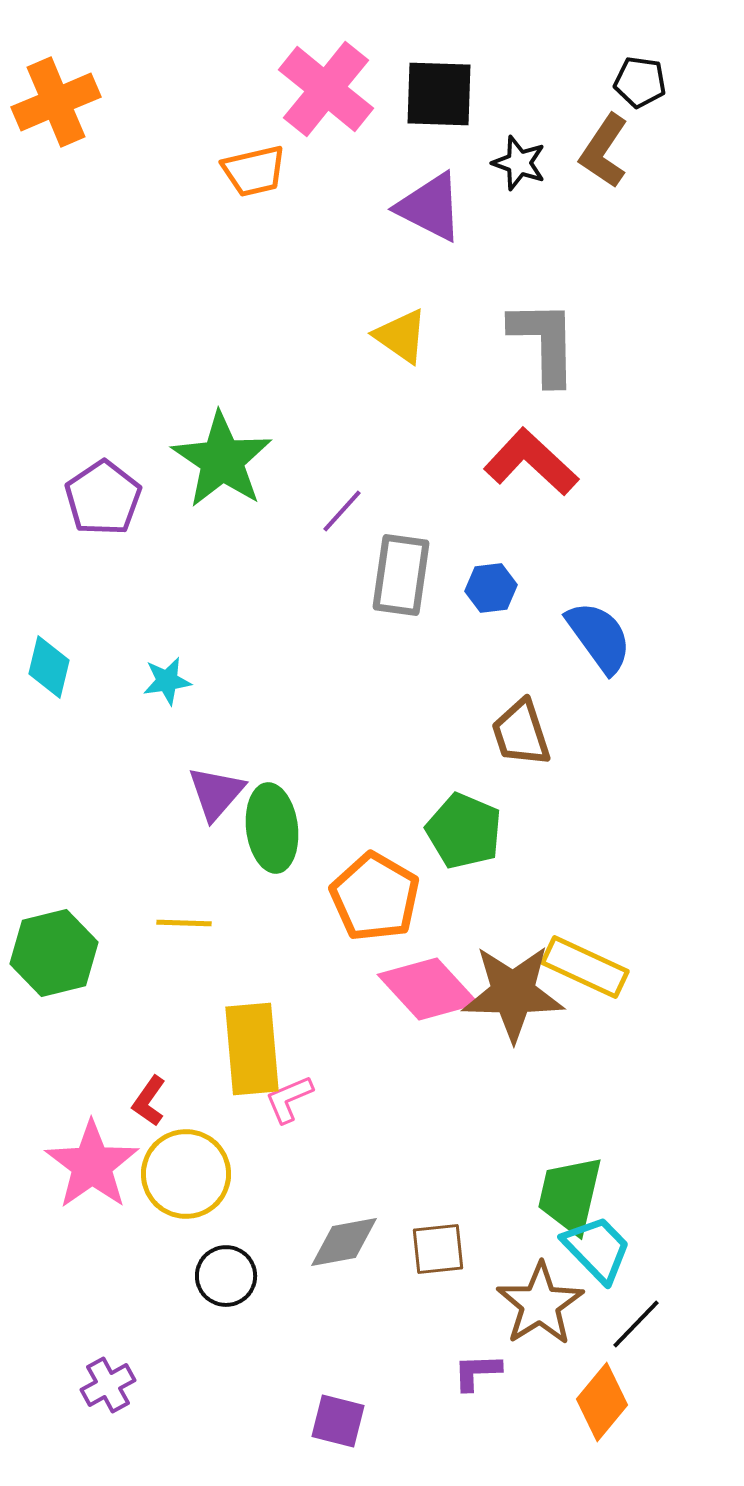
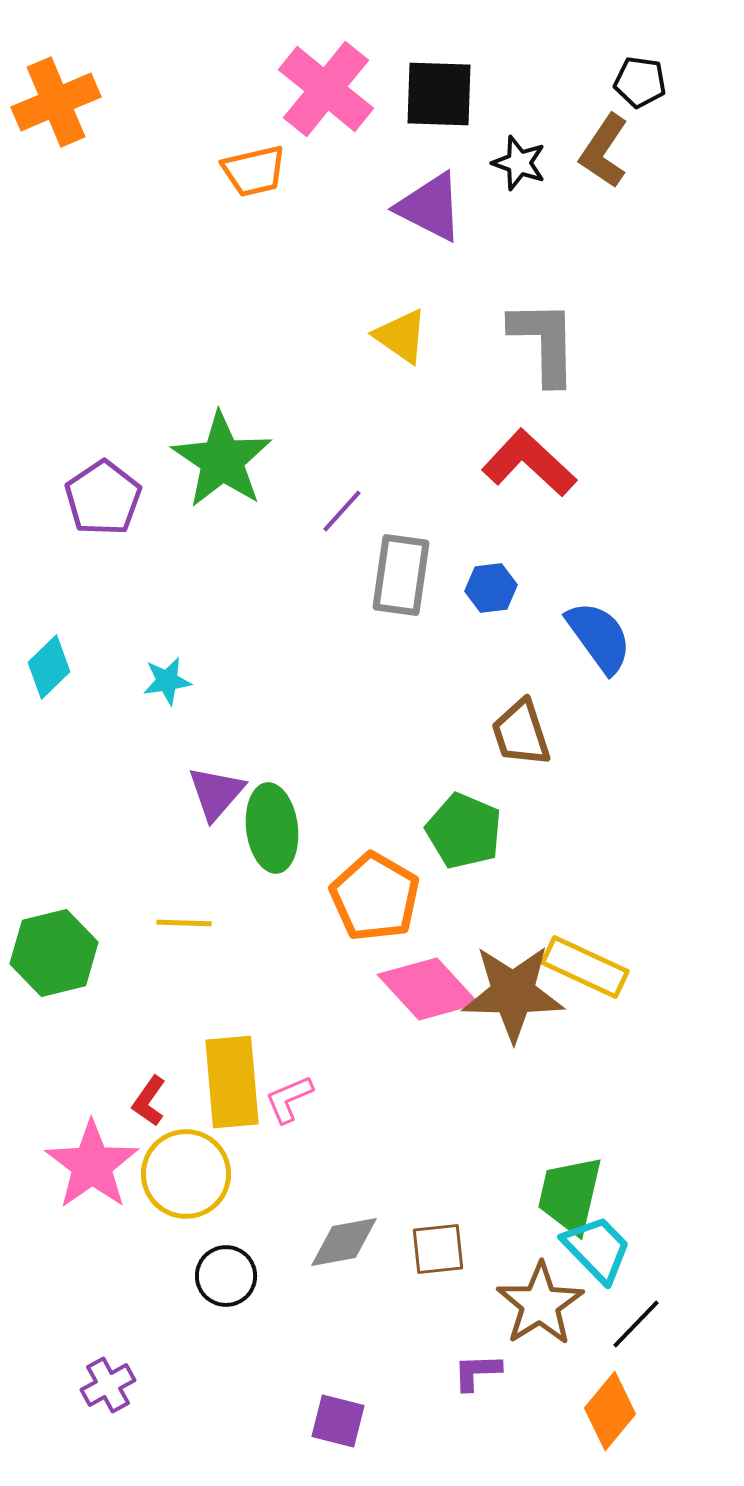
red L-shape at (531, 462): moved 2 px left, 1 px down
cyan diamond at (49, 667): rotated 32 degrees clockwise
yellow rectangle at (252, 1049): moved 20 px left, 33 px down
orange diamond at (602, 1402): moved 8 px right, 9 px down
